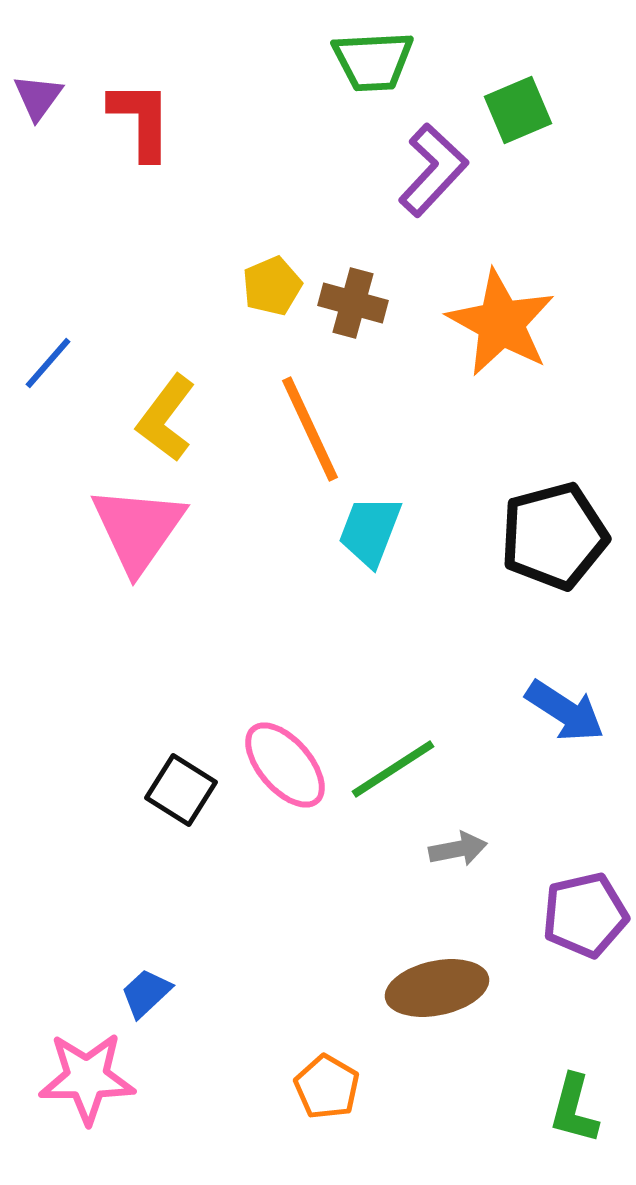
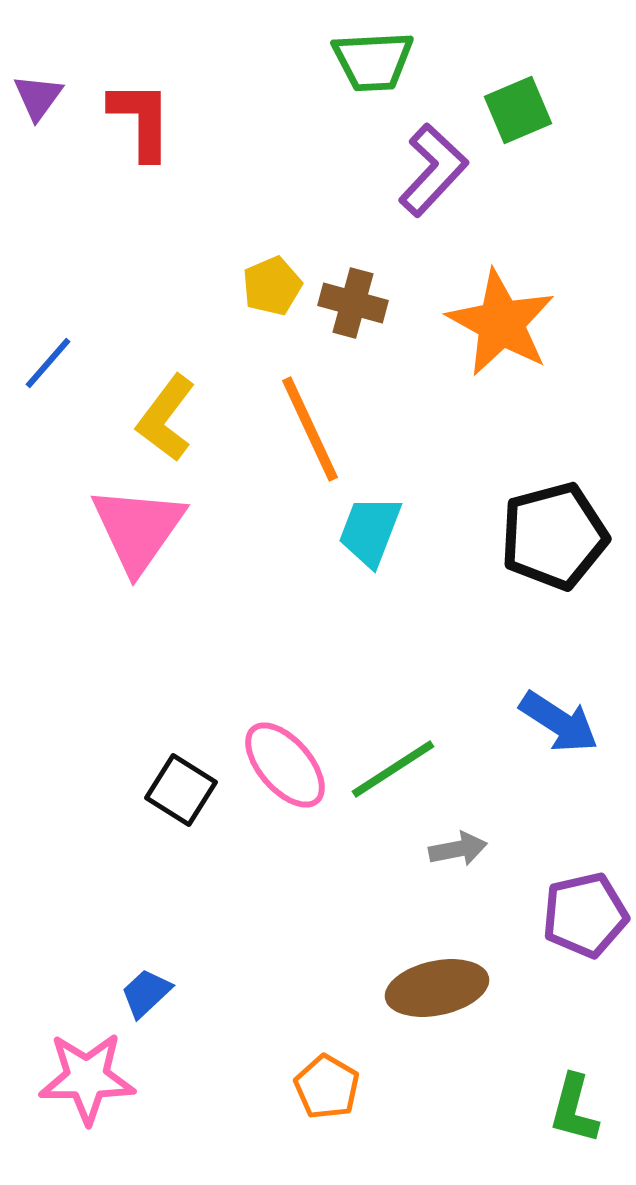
blue arrow: moved 6 px left, 11 px down
